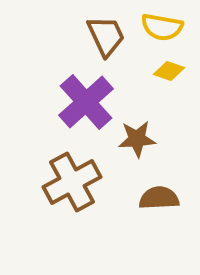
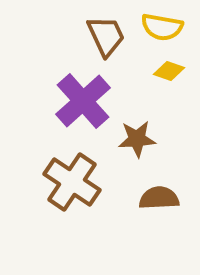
purple cross: moved 3 px left, 1 px up
brown cross: rotated 28 degrees counterclockwise
